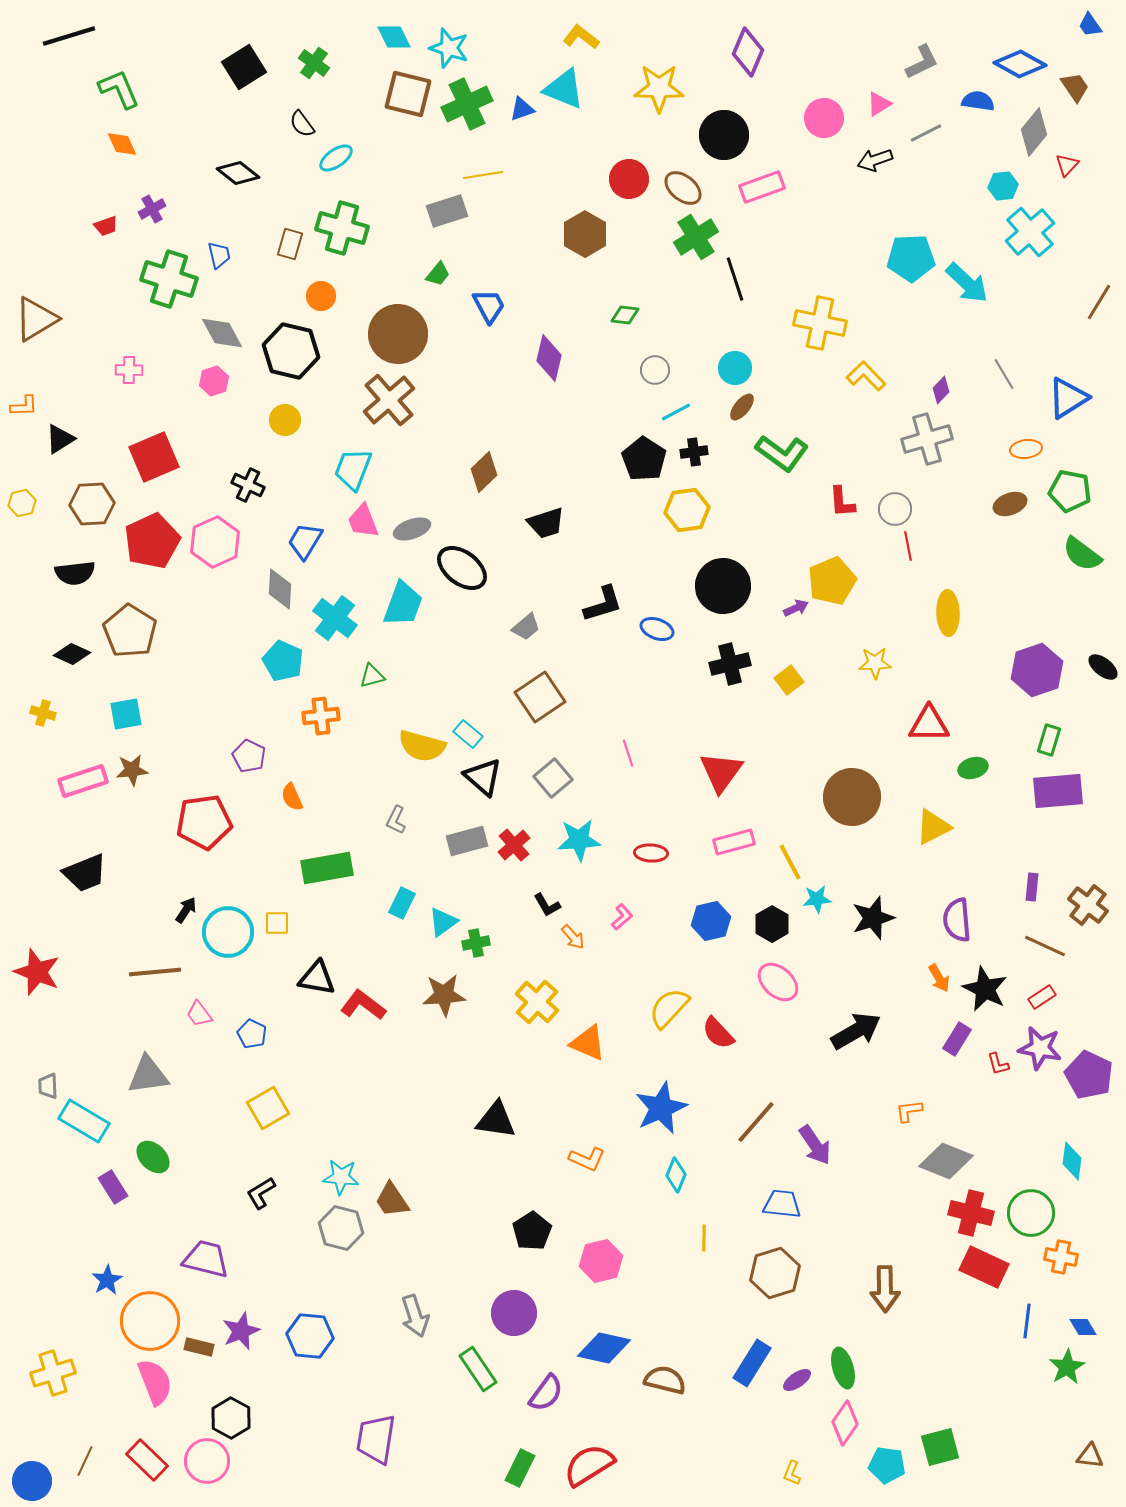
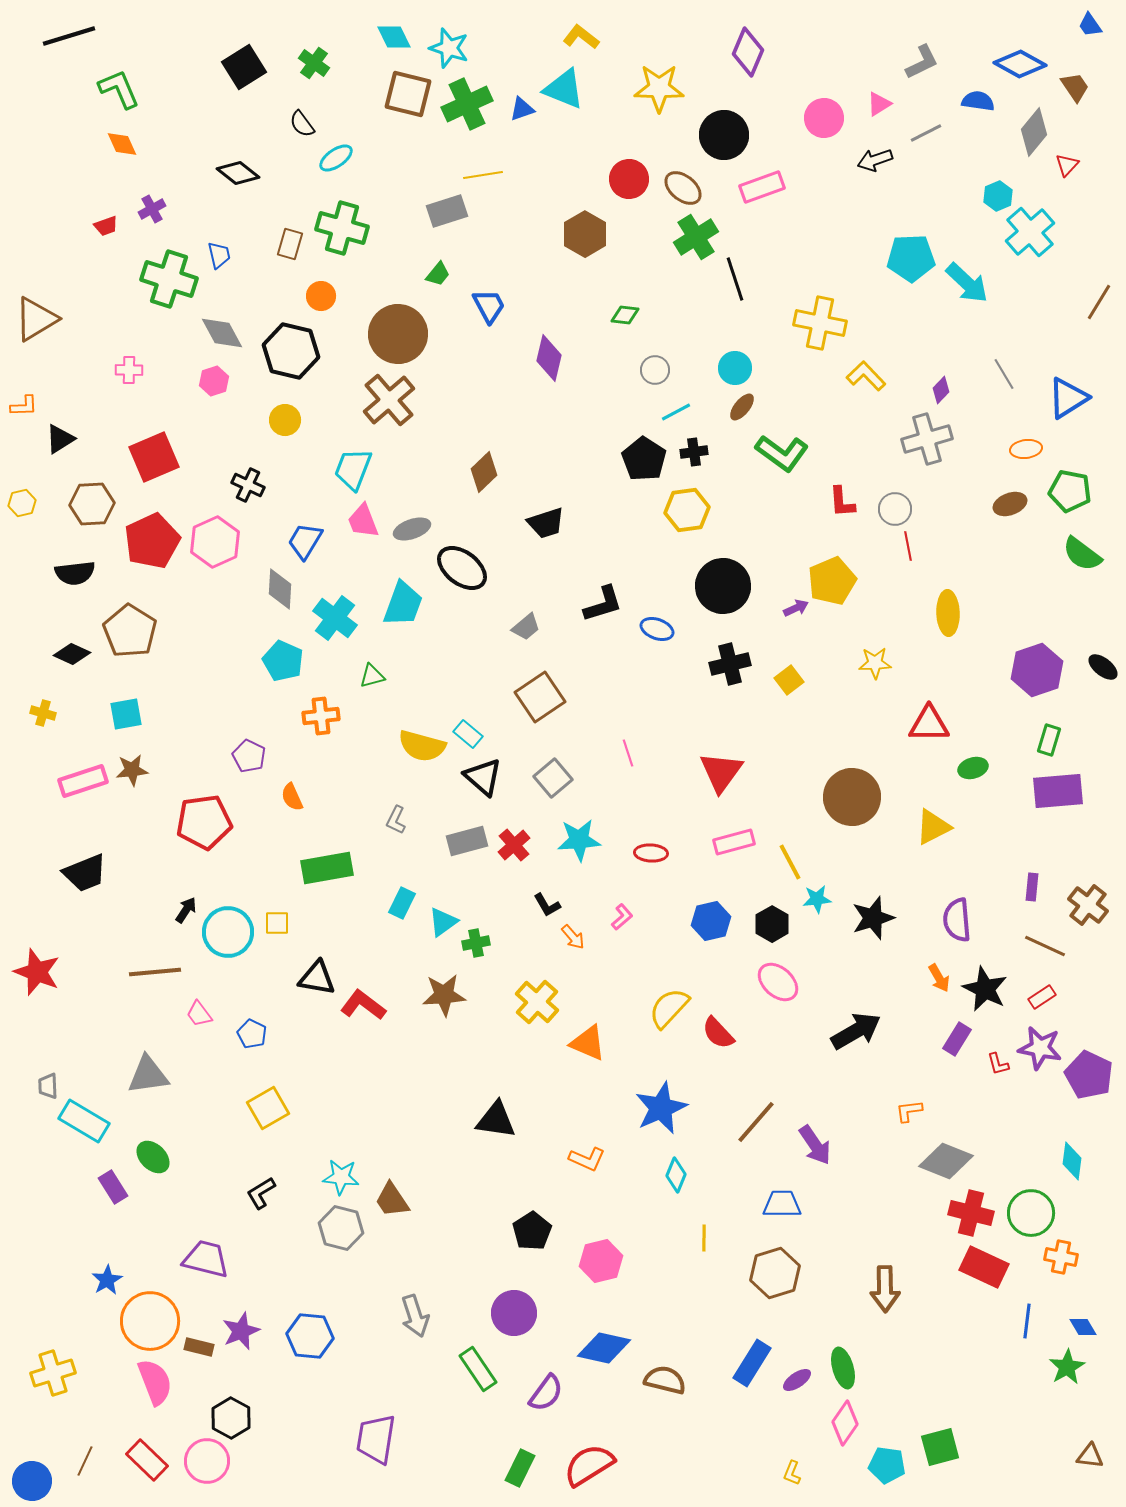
cyan hexagon at (1003, 186): moved 5 px left, 10 px down; rotated 16 degrees counterclockwise
blue trapezoid at (782, 1204): rotated 6 degrees counterclockwise
